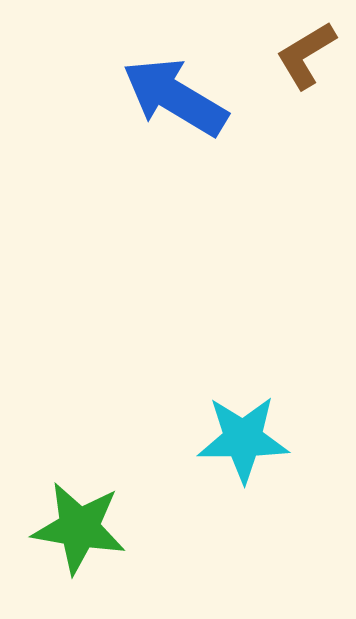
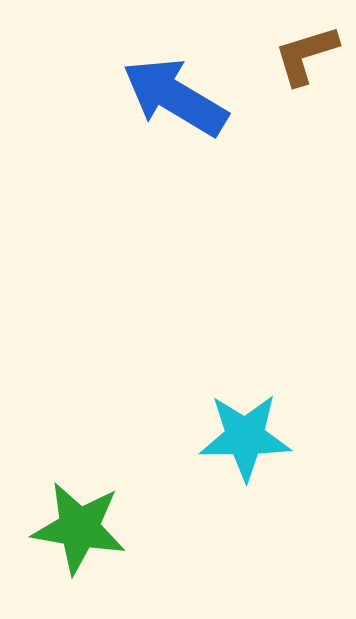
brown L-shape: rotated 14 degrees clockwise
cyan star: moved 2 px right, 2 px up
